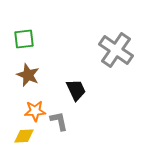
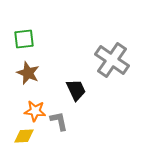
gray cross: moved 4 px left, 10 px down
brown star: moved 2 px up
orange star: rotated 10 degrees clockwise
